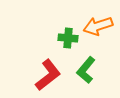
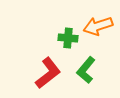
red L-shape: moved 2 px up
